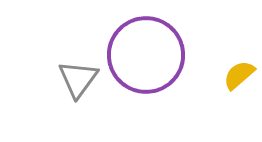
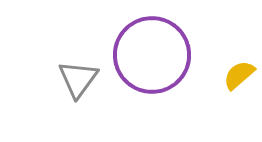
purple circle: moved 6 px right
